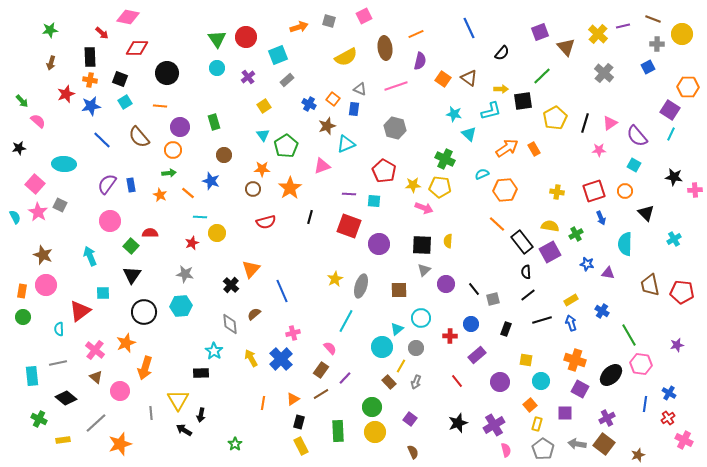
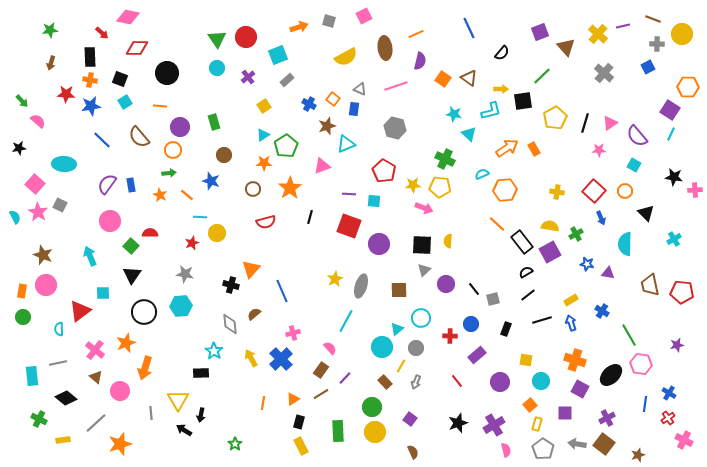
red star at (66, 94): rotated 24 degrees clockwise
cyan triangle at (263, 135): rotated 32 degrees clockwise
orange star at (262, 169): moved 2 px right, 6 px up
red square at (594, 191): rotated 30 degrees counterclockwise
orange line at (188, 193): moved 1 px left, 2 px down
black semicircle at (526, 272): rotated 64 degrees clockwise
black cross at (231, 285): rotated 28 degrees counterclockwise
brown rectangle at (389, 382): moved 4 px left
